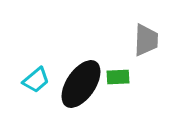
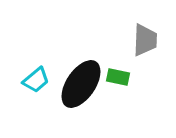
gray trapezoid: moved 1 px left
green rectangle: rotated 15 degrees clockwise
